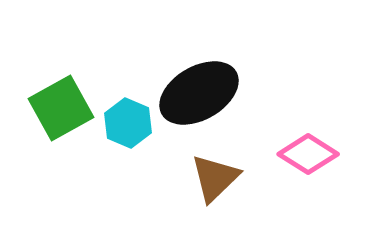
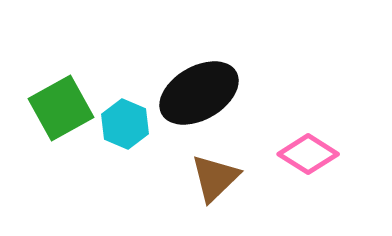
cyan hexagon: moved 3 px left, 1 px down
